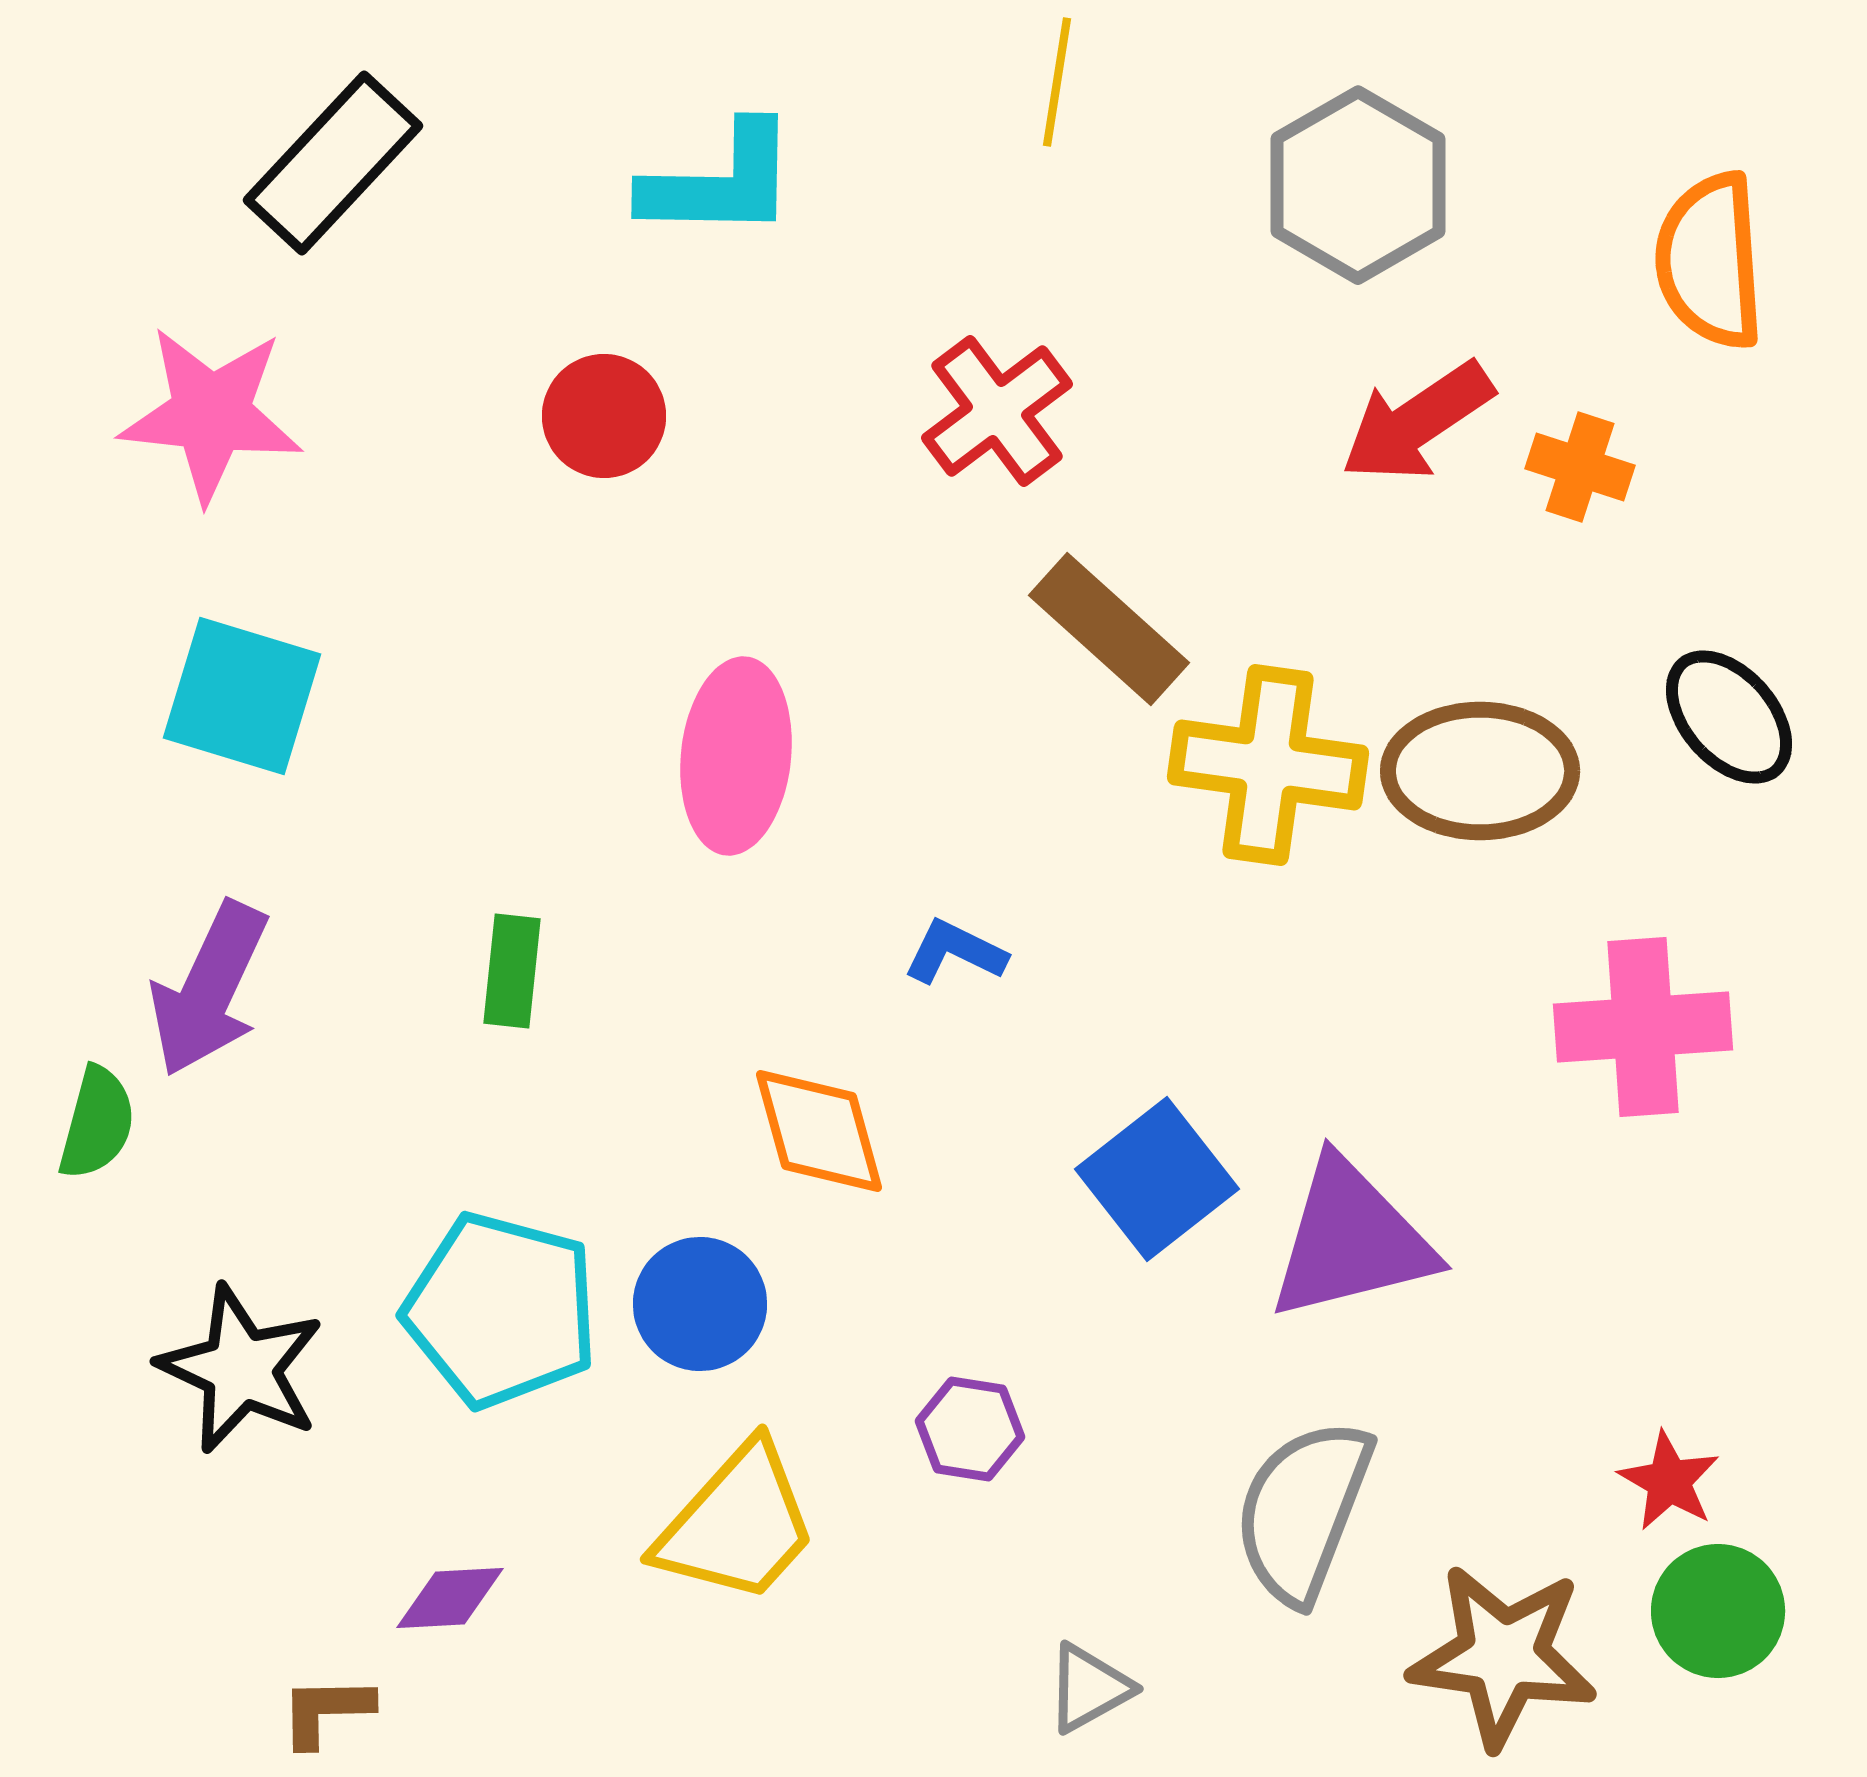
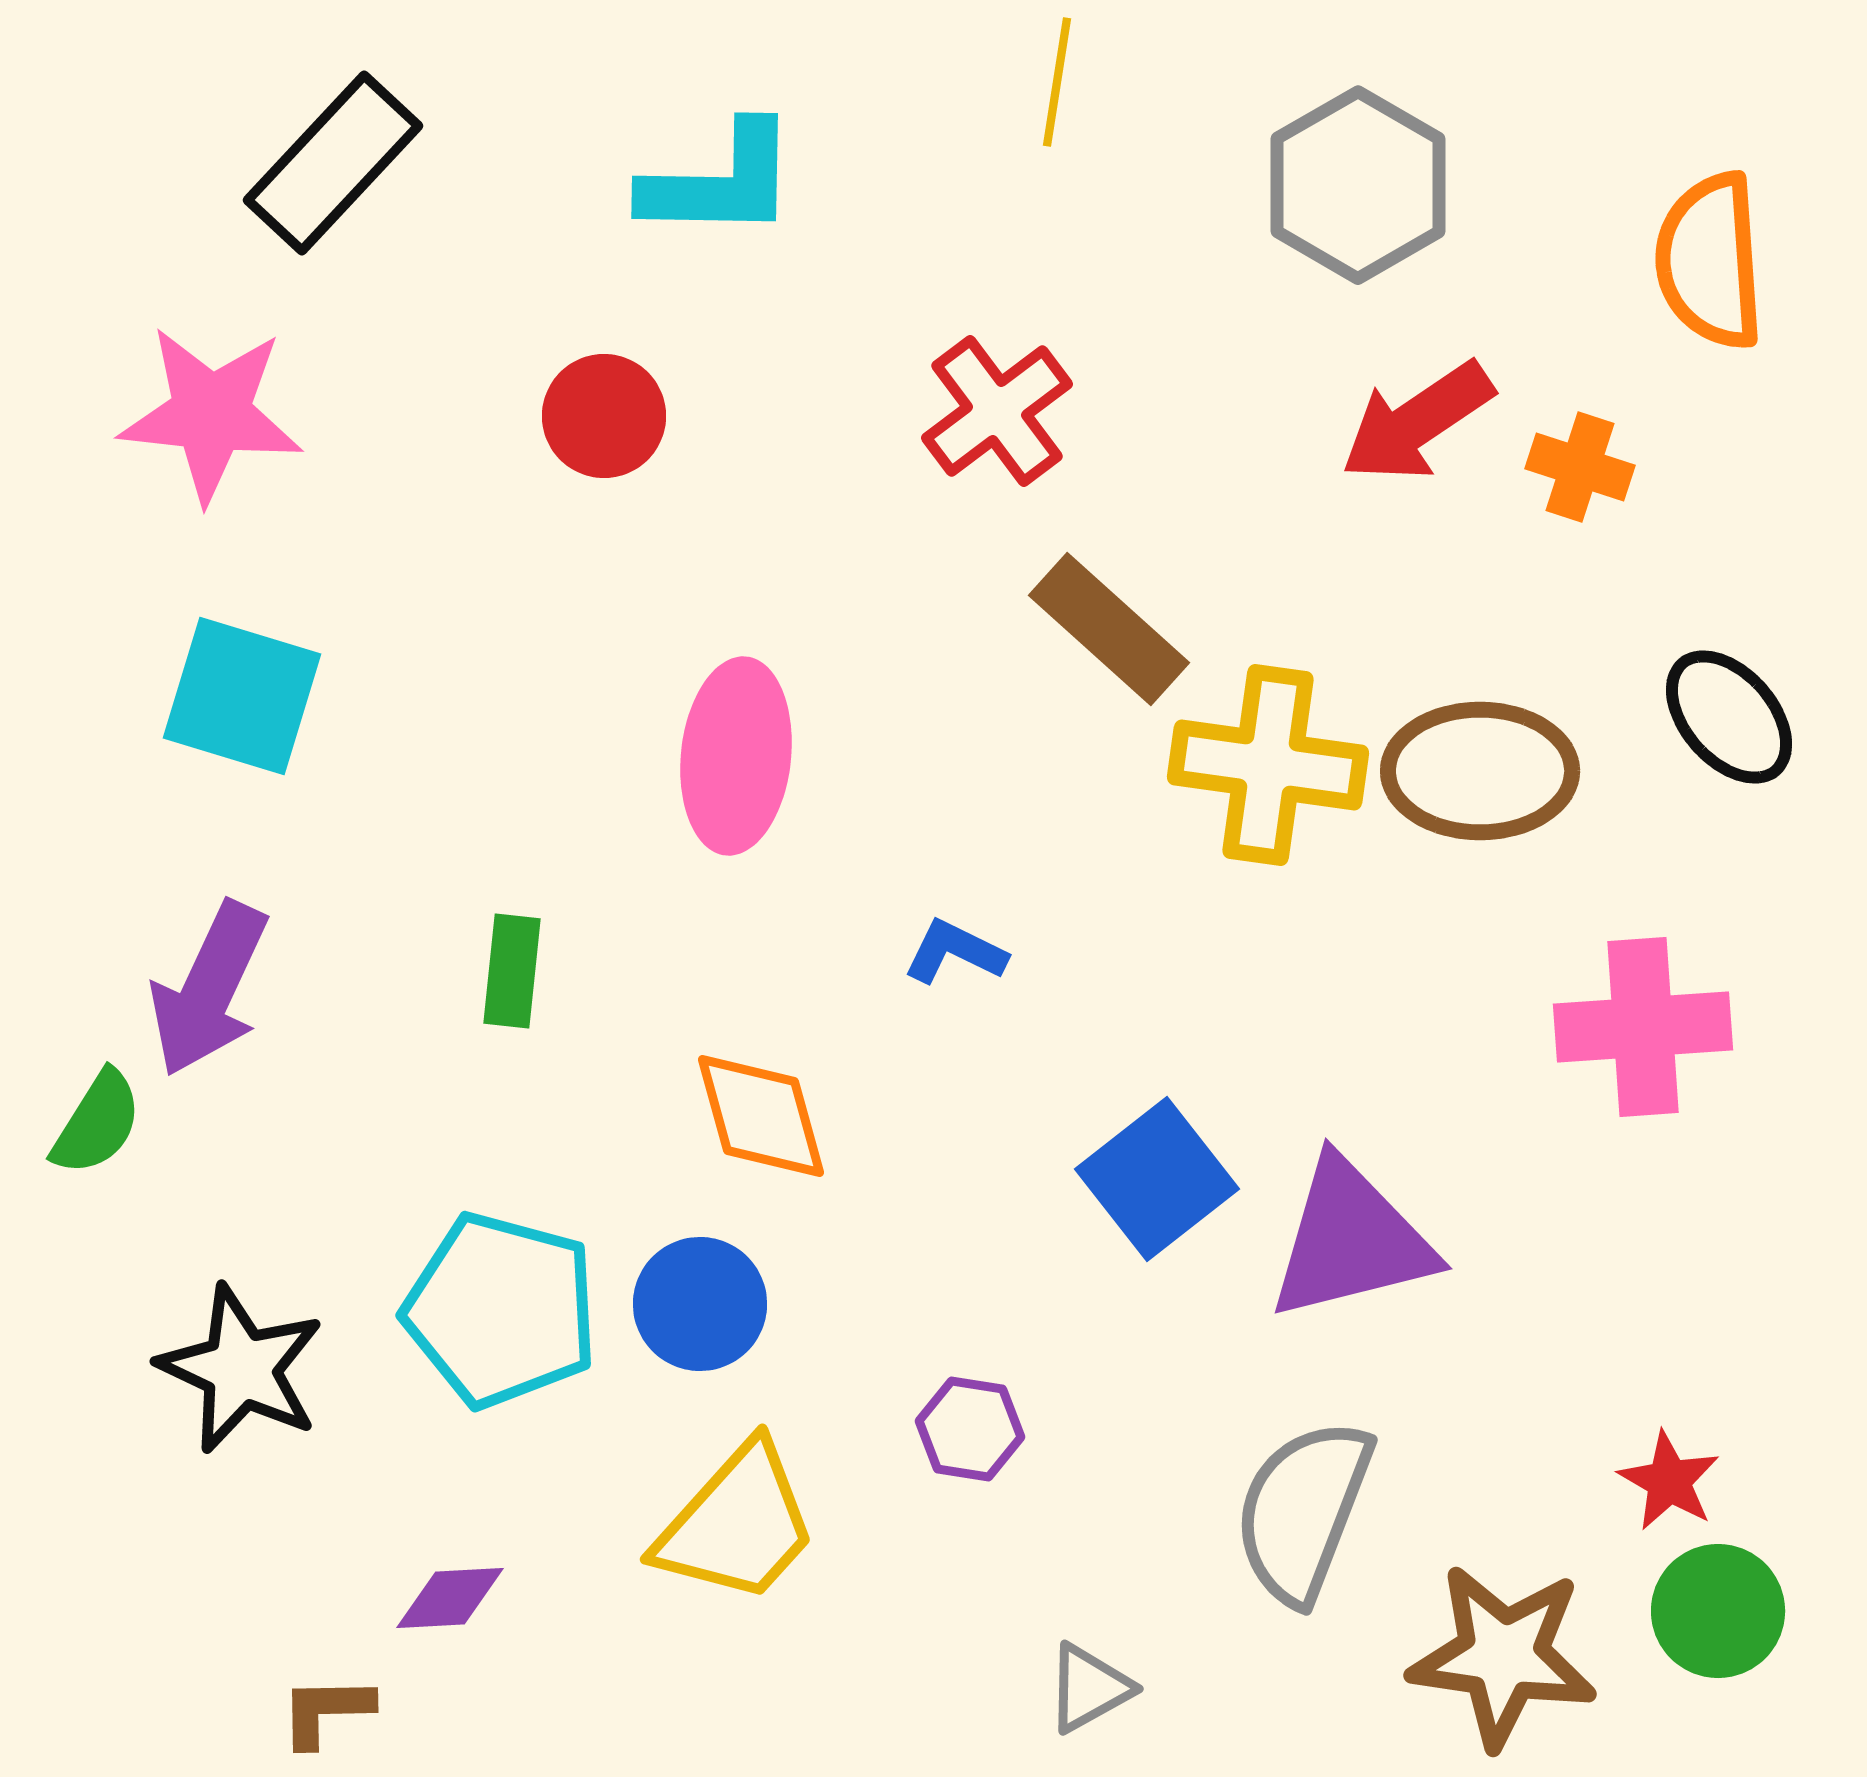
green semicircle: rotated 17 degrees clockwise
orange diamond: moved 58 px left, 15 px up
